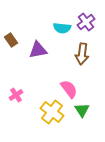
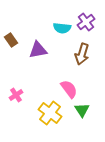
brown arrow: rotated 10 degrees clockwise
yellow cross: moved 2 px left, 1 px down
